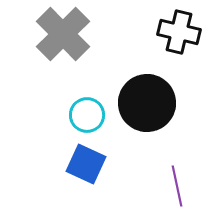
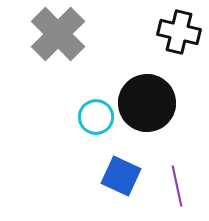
gray cross: moved 5 px left
cyan circle: moved 9 px right, 2 px down
blue square: moved 35 px right, 12 px down
